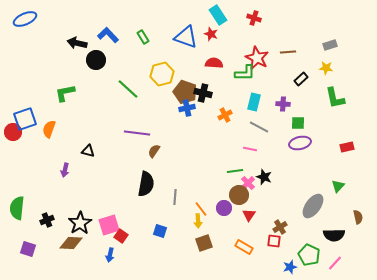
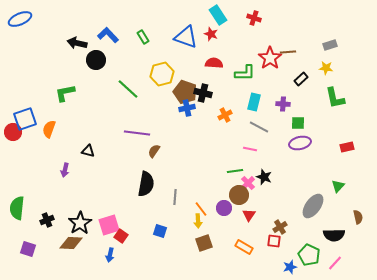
blue ellipse at (25, 19): moved 5 px left
red star at (257, 58): moved 13 px right; rotated 10 degrees clockwise
